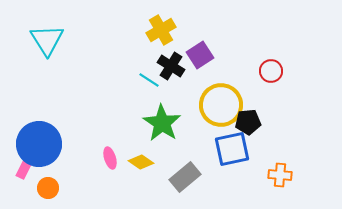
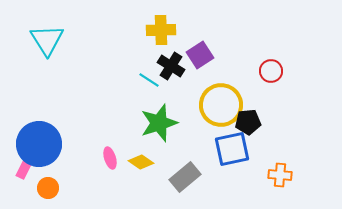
yellow cross: rotated 28 degrees clockwise
green star: moved 3 px left; rotated 21 degrees clockwise
